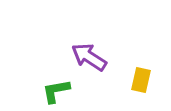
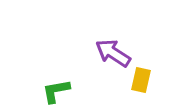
purple arrow: moved 24 px right, 4 px up
